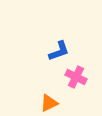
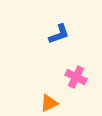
blue L-shape: moved 17 px up
